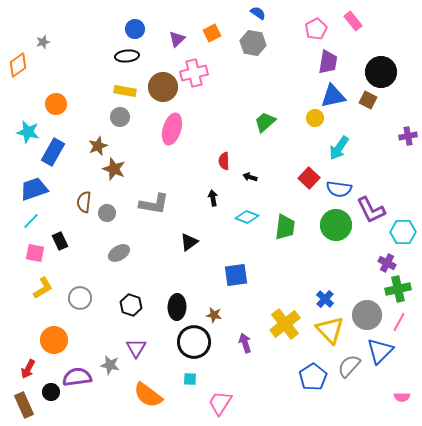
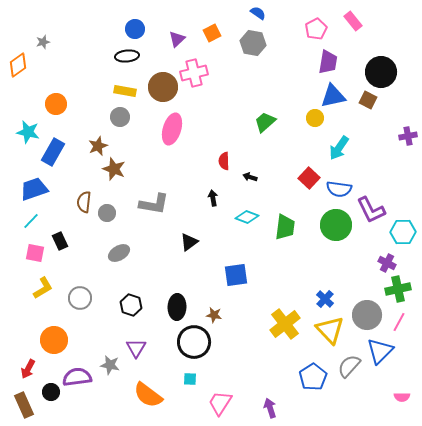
purple arrow at (245, 343): moved 25 px right, 65 px down
